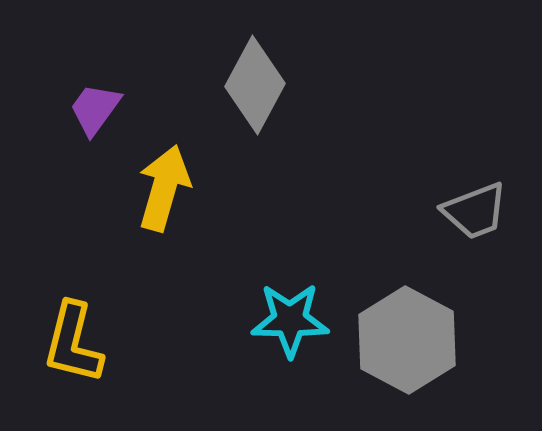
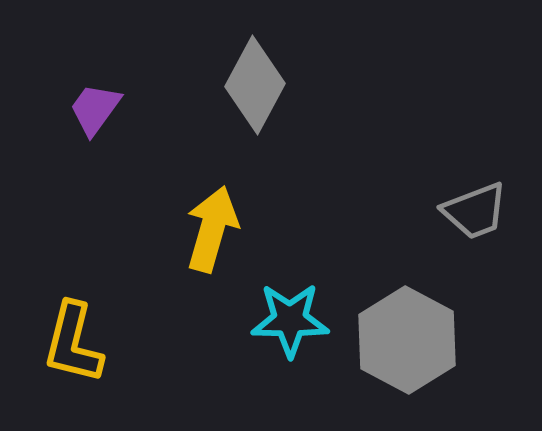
yellow arrow: moved 48 px right, 41 px down
